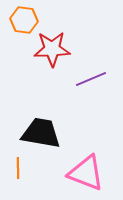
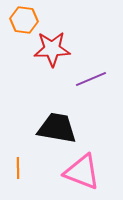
black trapezoid: moved 16 px right, 5 px up
pink triangle: moved 4 px left, 1 px up
